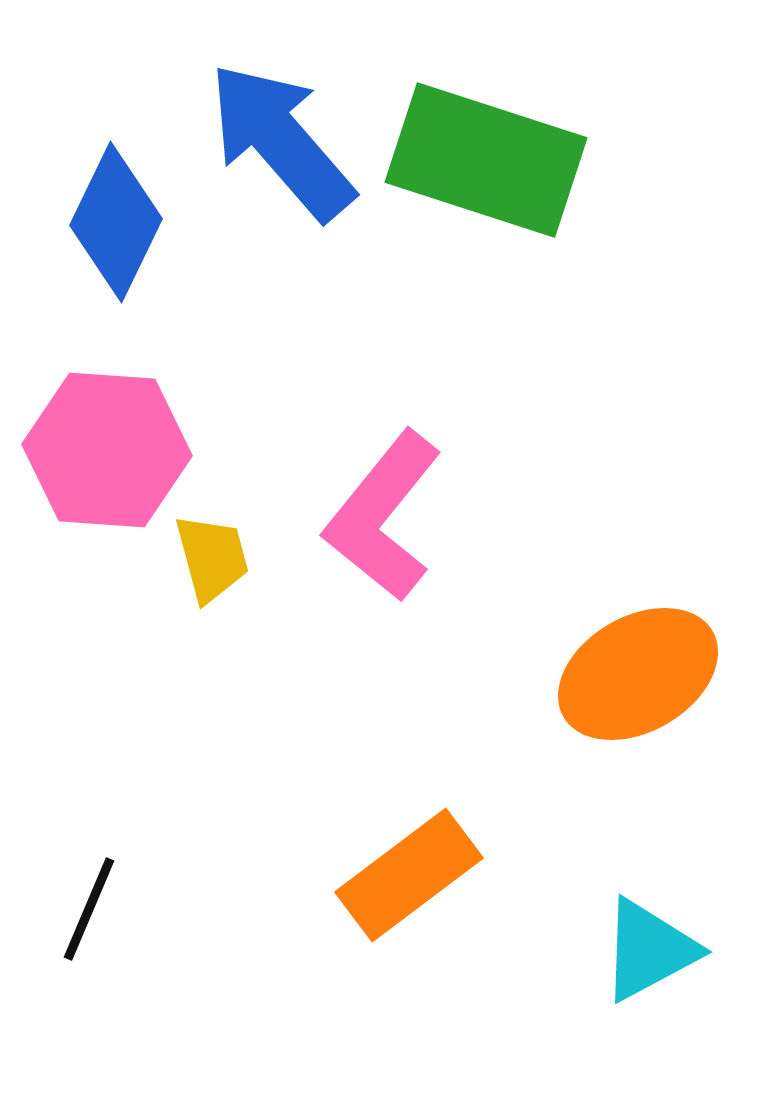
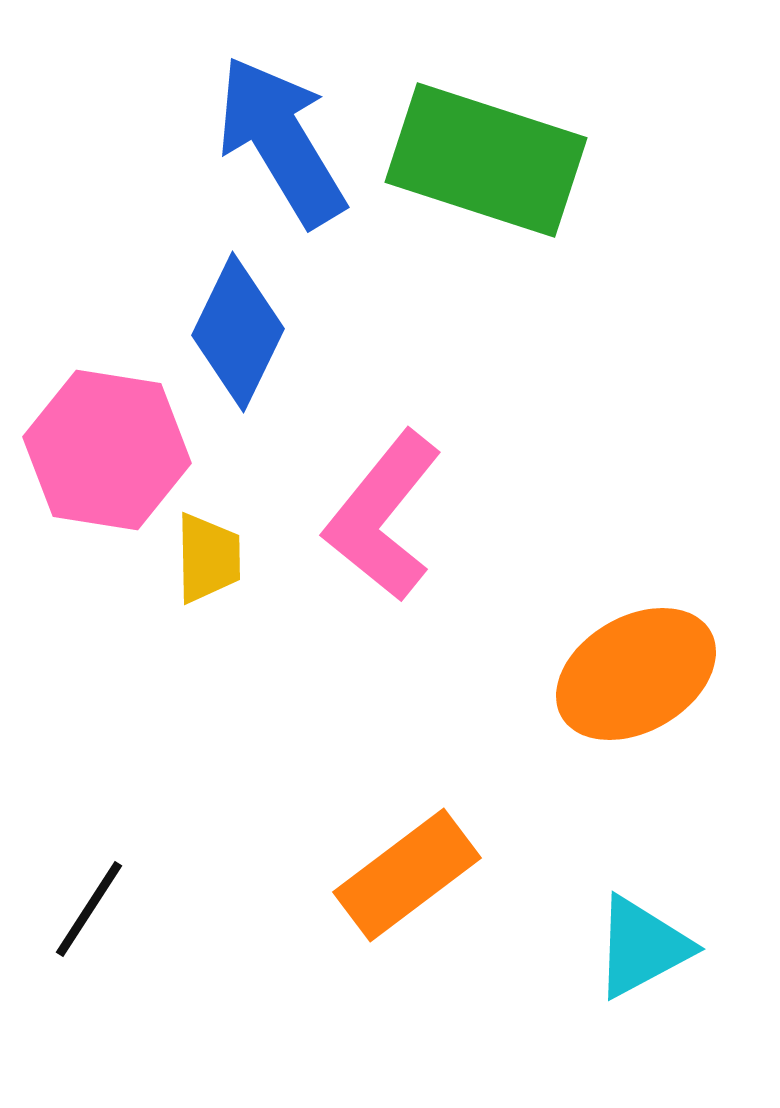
blue arrow: rotated 10 degrees clockwise
blue diamond: moved 122 px right, 110 px down
pink hexagon: rotated 5 degrees clockwise
yellow trapezoid: moved 4 px left; rotated 14 degrees clockwise
orange ellipse: moved 2 px left
orange rectangle: moved 2 px left
black line: rotated 10 degrees clockwise
cyan triangle: moved 7 px left, 3 px up
